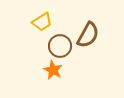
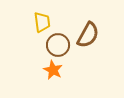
yellow trapezoid: rotated 65 degrees counterclockwise
brown circle: moved 2 px left, 1 px up
